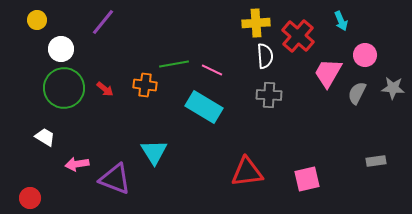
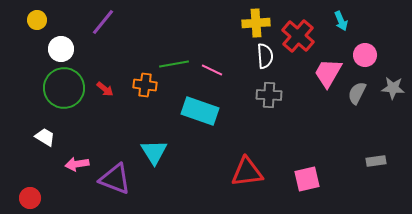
cyan rectangle: moved 4 px left, 4 px down; rotated 12 degrees counterclockwise
